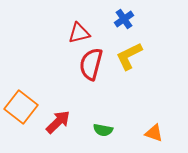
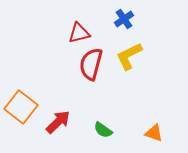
green semicircle: rotated 24 degrees clockwise
